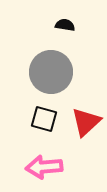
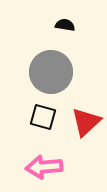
black square: moved 1 px left, 2 px up
